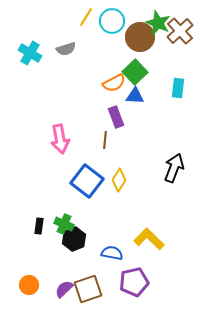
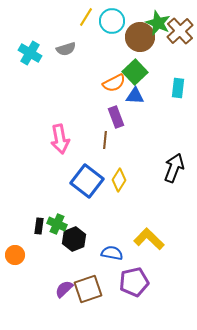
green cross: moved 7 px left
orange circle: moved 14 px left, 30 px up
